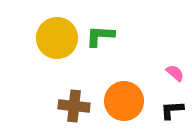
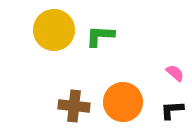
yellow circle: moved 3 px left, 8 px up
orange circle: moved 1 px left, 1 px down
